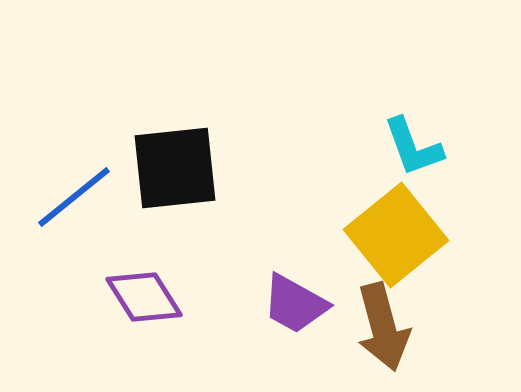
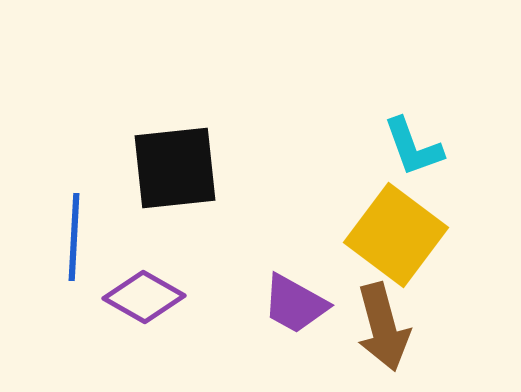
blue line: moved 40 px down; rotated 48 degrees counterclockwise
yellow square: rotated 14 degrees counterclockwise
purple diamond: rotated 28 degrees counterclockwise
